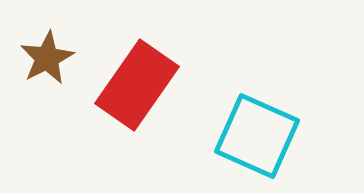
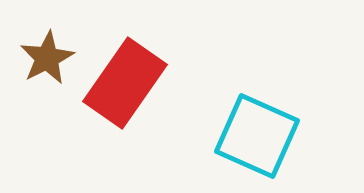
red rectangle: moved 12 px left, 2 px up
